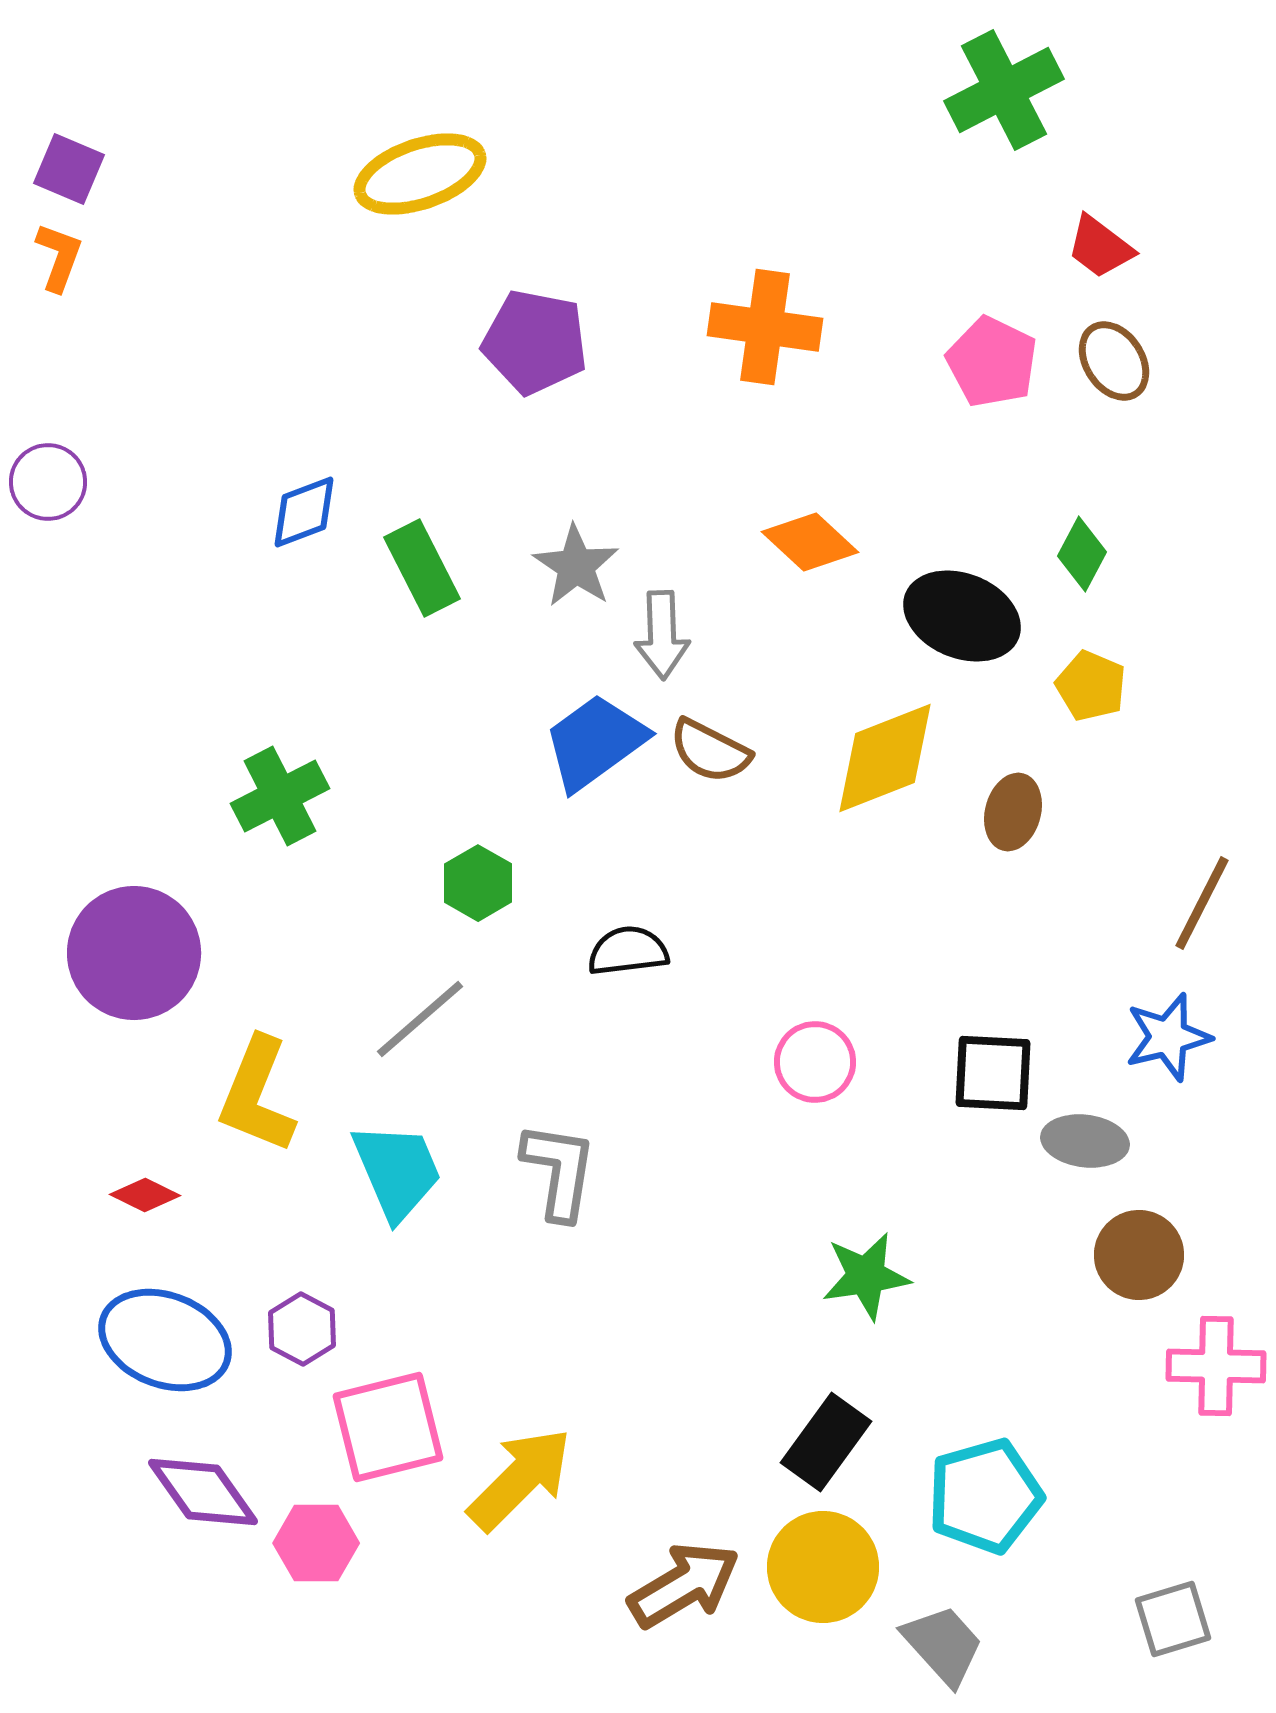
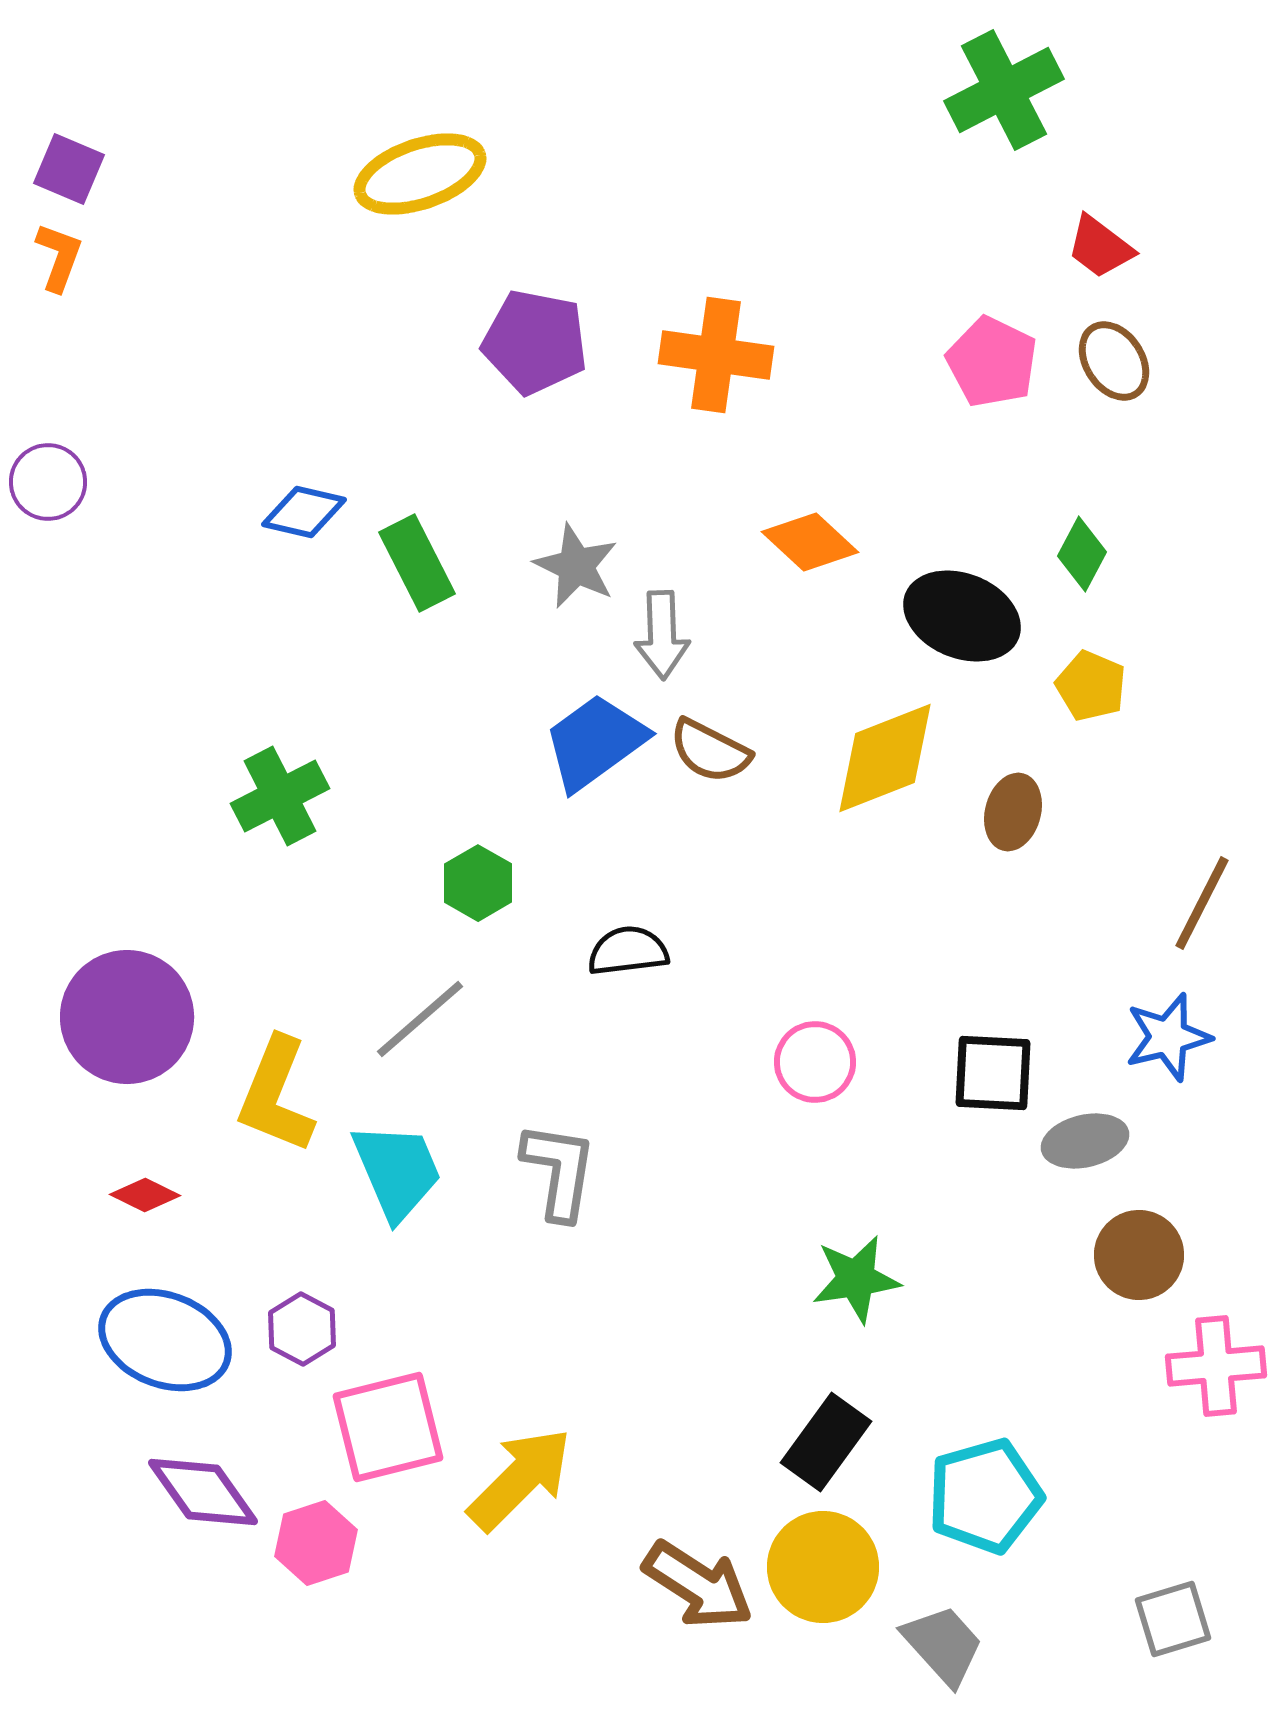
orange cross at (765, 327): moved 49 px left, 28 px down
blue diamond at (304, 512): rotated 34 degrees clockwise
gray star at (576, 566): rotated 8 degrees counterclockwise
green rectangle at (422, 568): moved 5 px left, 5 px up
purple circle at (134, 953): moved 7 px left, 64 px down
yellow L-shape at (257, 1095): moved 19 px right
gray ellipse at (1085, 1141): rotated 20 degrees counterclockwise
green star at (866, 1276): moved 10 px left, 3 px down
pink cross at (1216, 1366): rotated 6 degrees counterclockwise
pink hexagon at (316, 1543): rotated 18 degrees counterclockwise
brown arrow at (684, 1585): moved 14 px right; rotated 64 degrees clockwise
